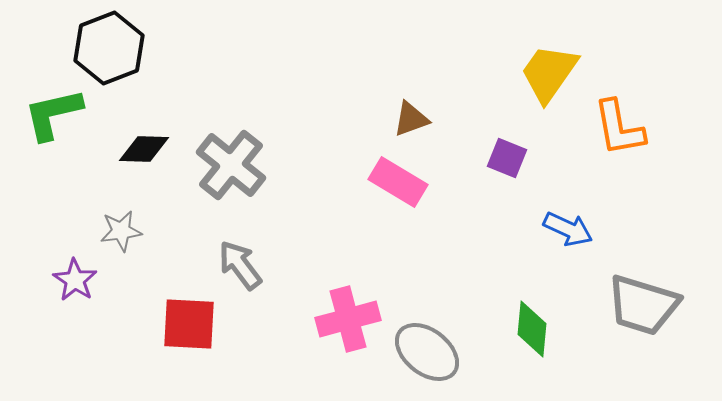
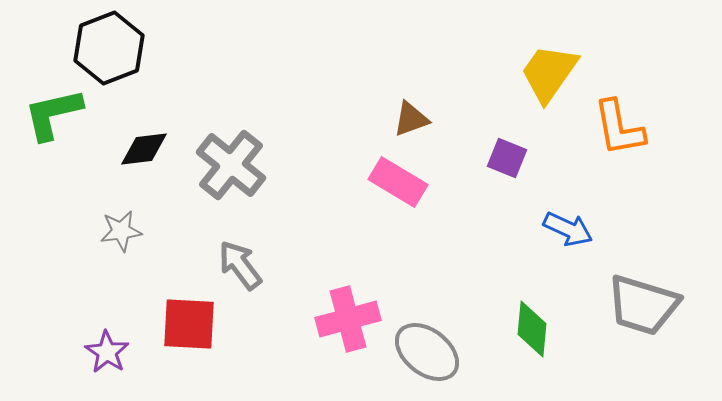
black diamond: rotated 9 degrees counterclockwise
purple star: moved 32 px right, 72 px down
